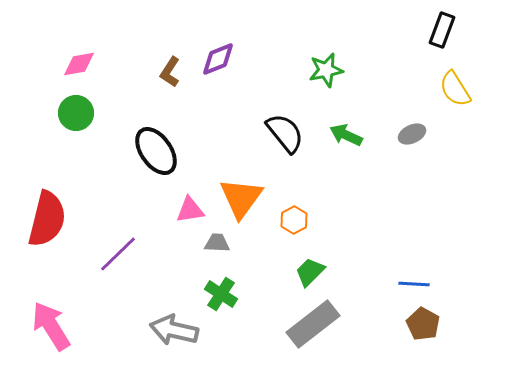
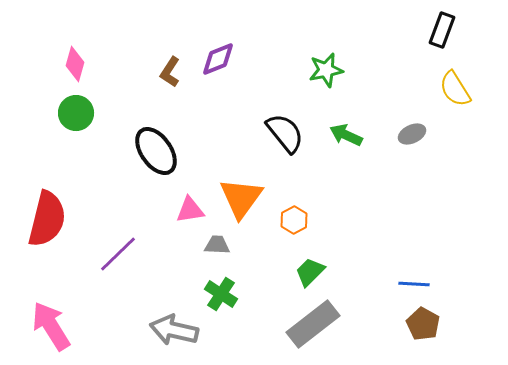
pink diamond: moved 4 px left; rotated 64 degrees counterclockwise
gray trapezoid: moved 2 px down
